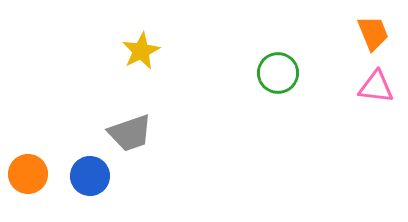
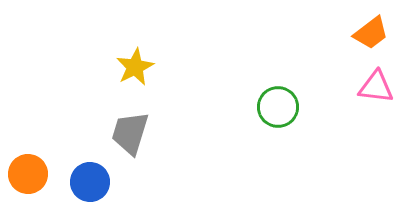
orange trapezoid: moved 2 px left; rotated 75 degrees clockwise
yellow star: moved 6 px left, 16 px down
green circle: moved 34 px down
gray trapezoid: rotated 126 degrees clockwise
blue circle: moved 6 px down
